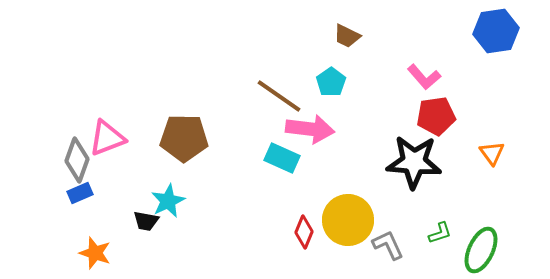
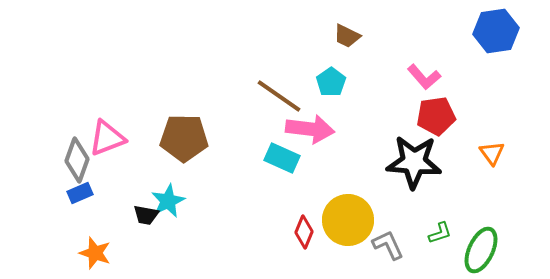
black trapezoid: moved 6 px up
